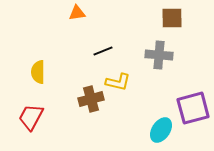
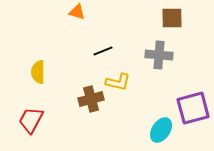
orange triangle: moved 1 px up; rotated 24 degrees clockwise
red trapezoid: moved 3 px down
